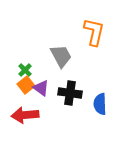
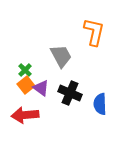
black cross: rotated 15 degrees clockwise
